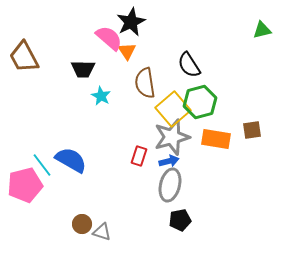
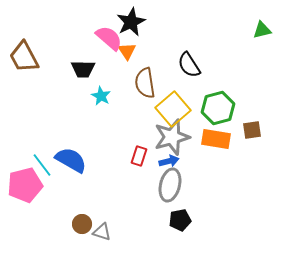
green hexagon: moved 18 px right, 6 px down
